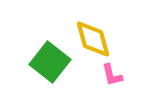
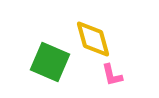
green square: rotated 15 degrees counterclockwise
